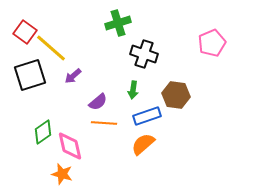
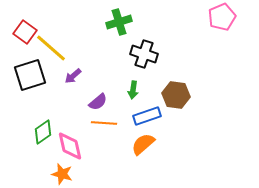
green cross: moved 1 px right, 1 px up
pink pentagon: moved 10 px right, 26 px up
